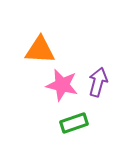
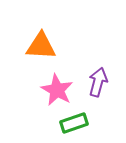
orange triangle: moved 1 px right, 4 px up
pink star: moved 5 px left, 5 px down; rotated 16 degrees clockwise
